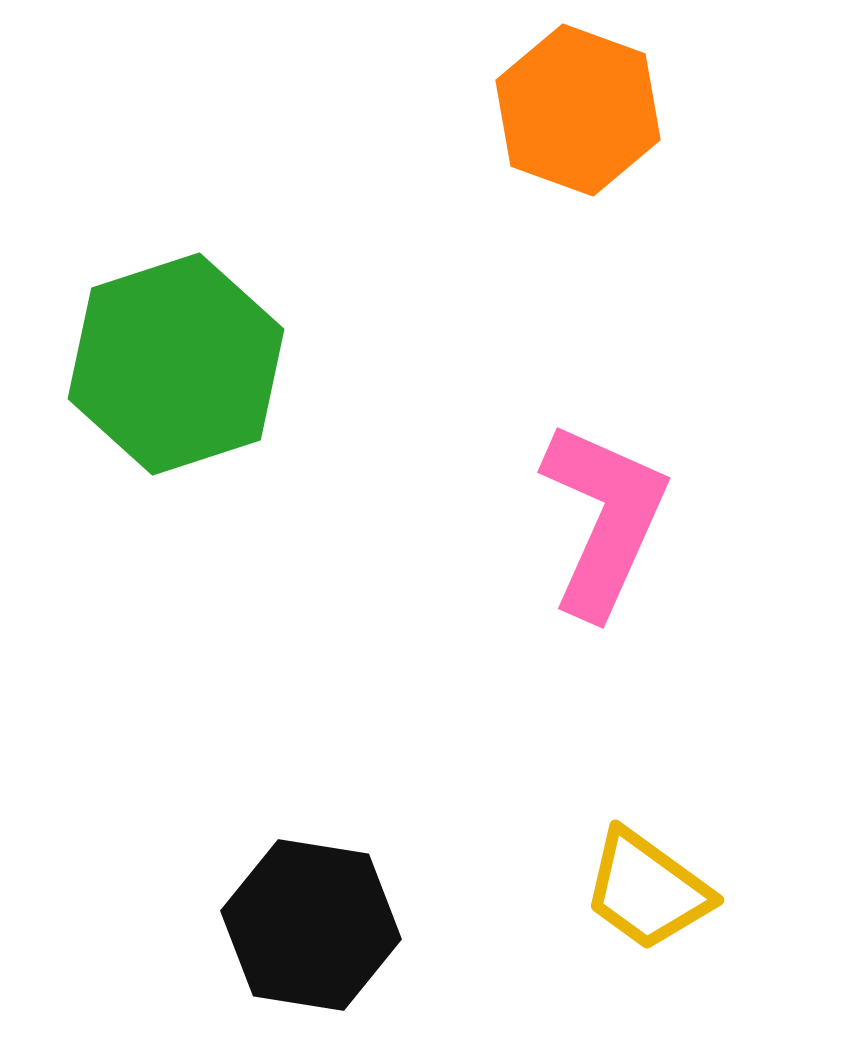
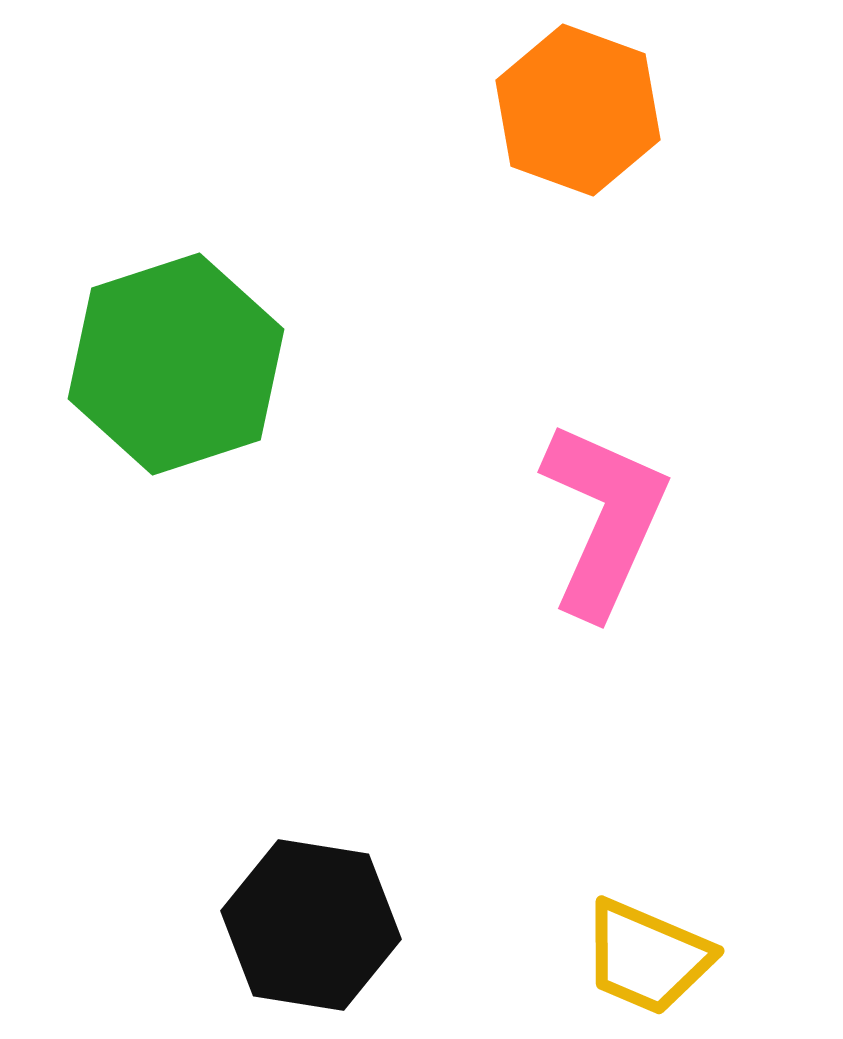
yellow trapezoid: moved 67 px down; rotated 13 degrees counterclockwise
